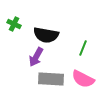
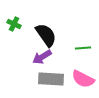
black semicircle: rotated 135 degrees counterclockwise
green line: rotated 63 degrees clockwise
purple arrow: moved 6 px right; rotated 30 degrees clockwise
